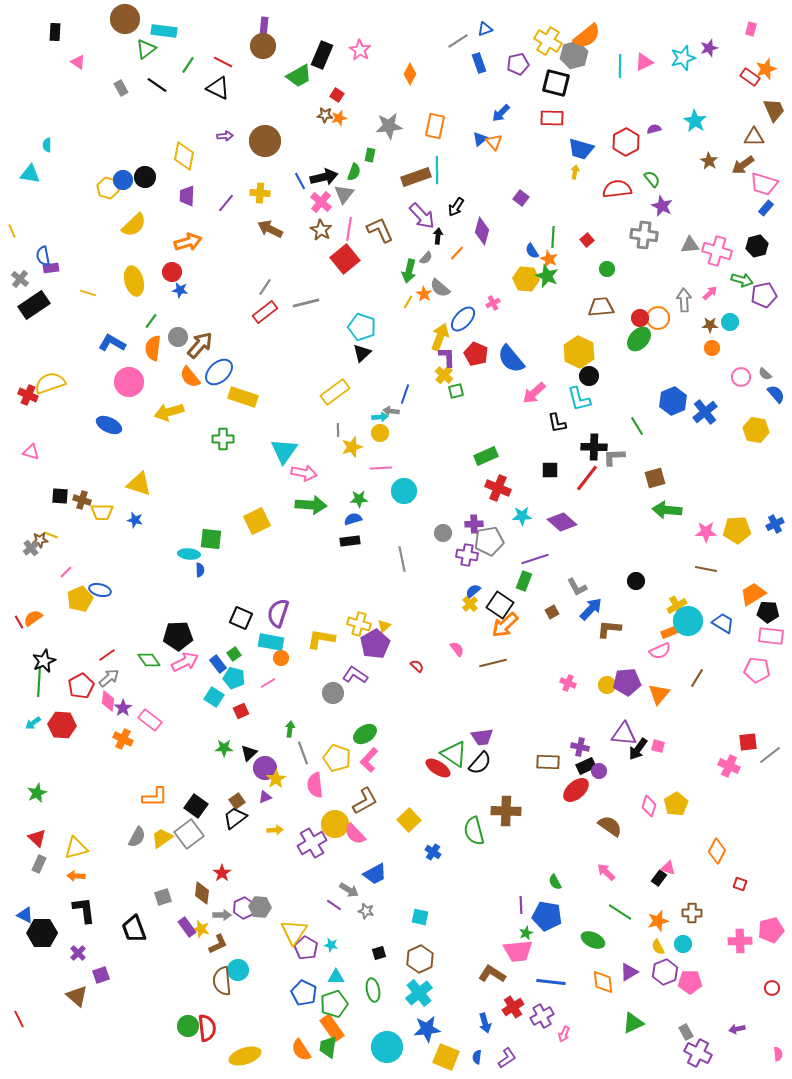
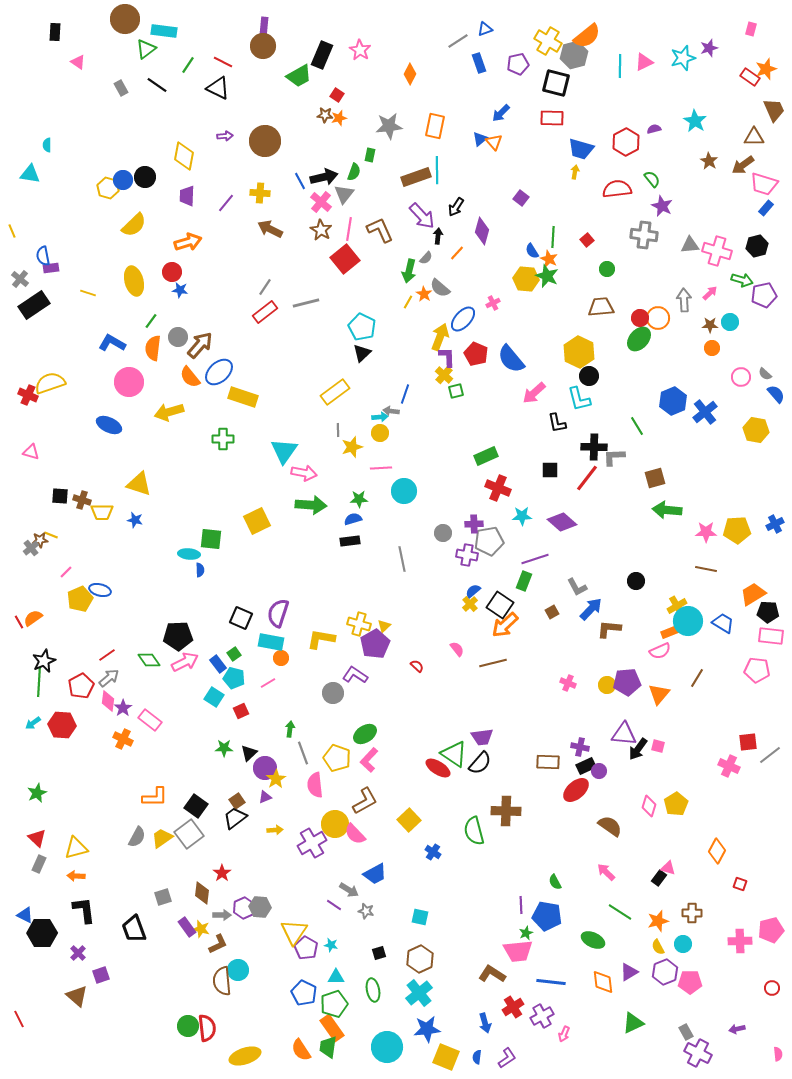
cyan pentagon at (362, 327): rotated 8 degrees clockwise
